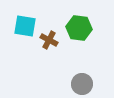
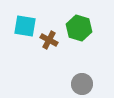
green hexagon: rotated 10 degrees clockwise
